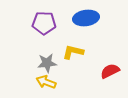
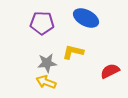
blue ellipse: rotated 35 degrees clockwise
purple pentagon: moved 2 px left
